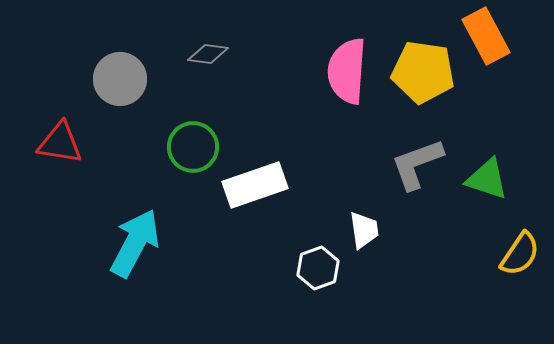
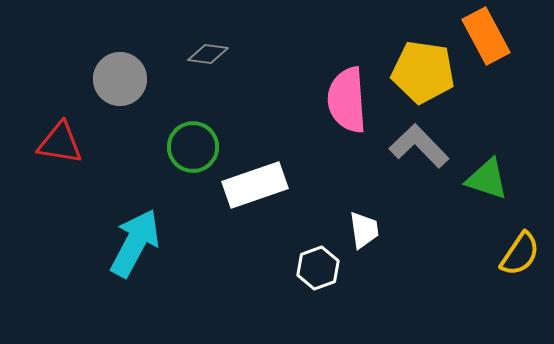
pink semicircle: moved 29 px down; rotated 8 degrees counterclockwise
gray L-shape: moved 2 px right, 18 px up; rotated 66 degrees clockwise
